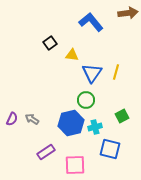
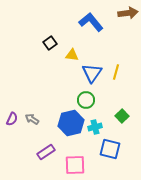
green square: rotated 16 degrees counterclockwise
